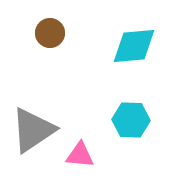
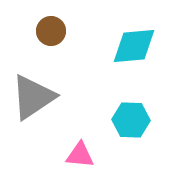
brown circle: moved 1 px right, 2 px up
gray triangle: moved 33 px up
